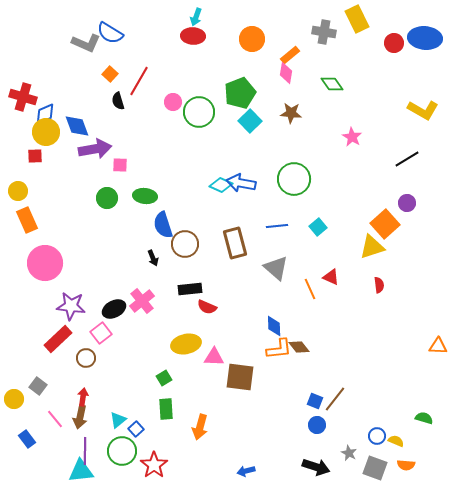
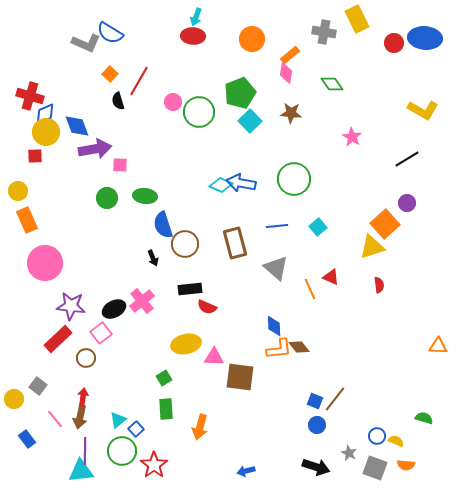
red cross at (23, 97): moved 7 px right, 1 px up
